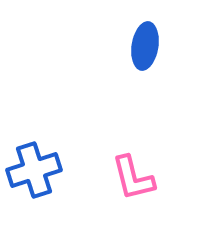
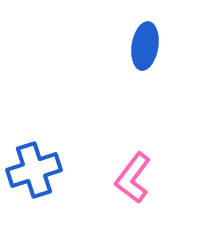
pink L-shape: rotated 51 degrees clockwise
